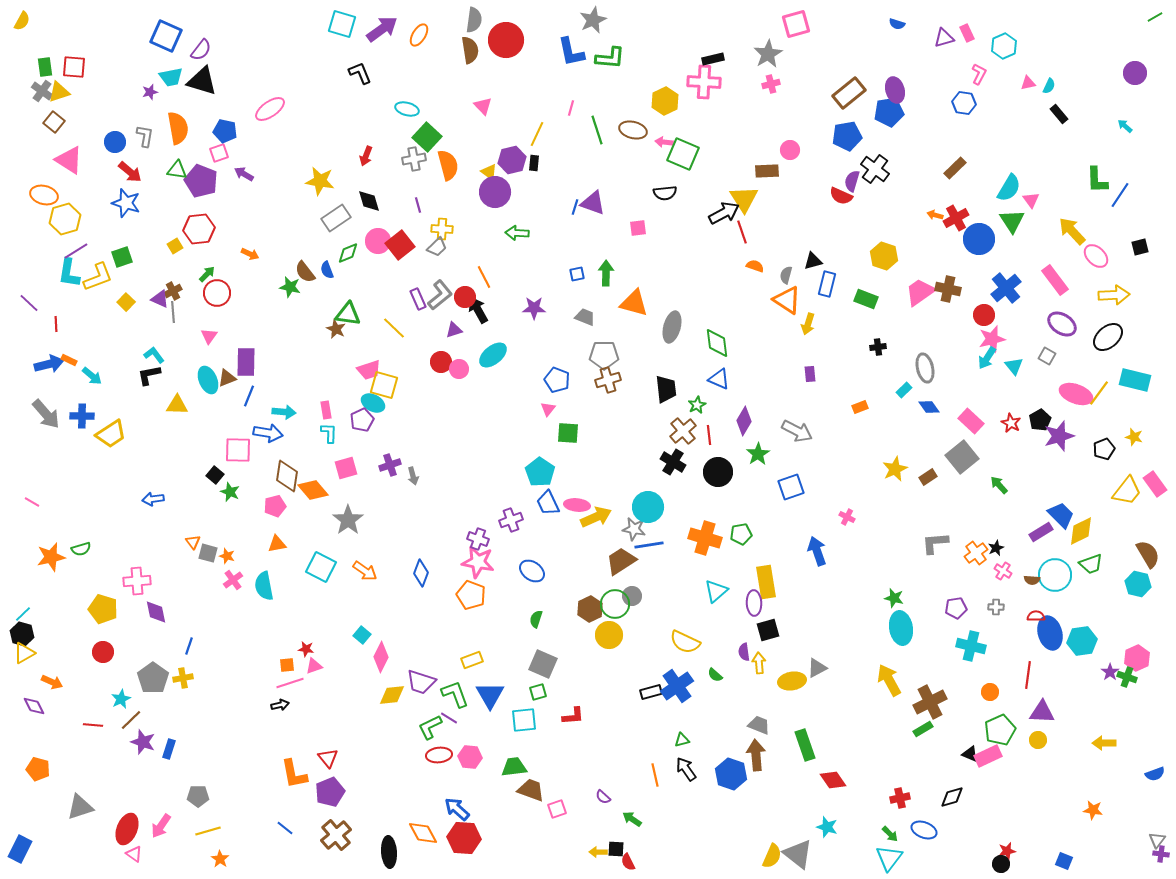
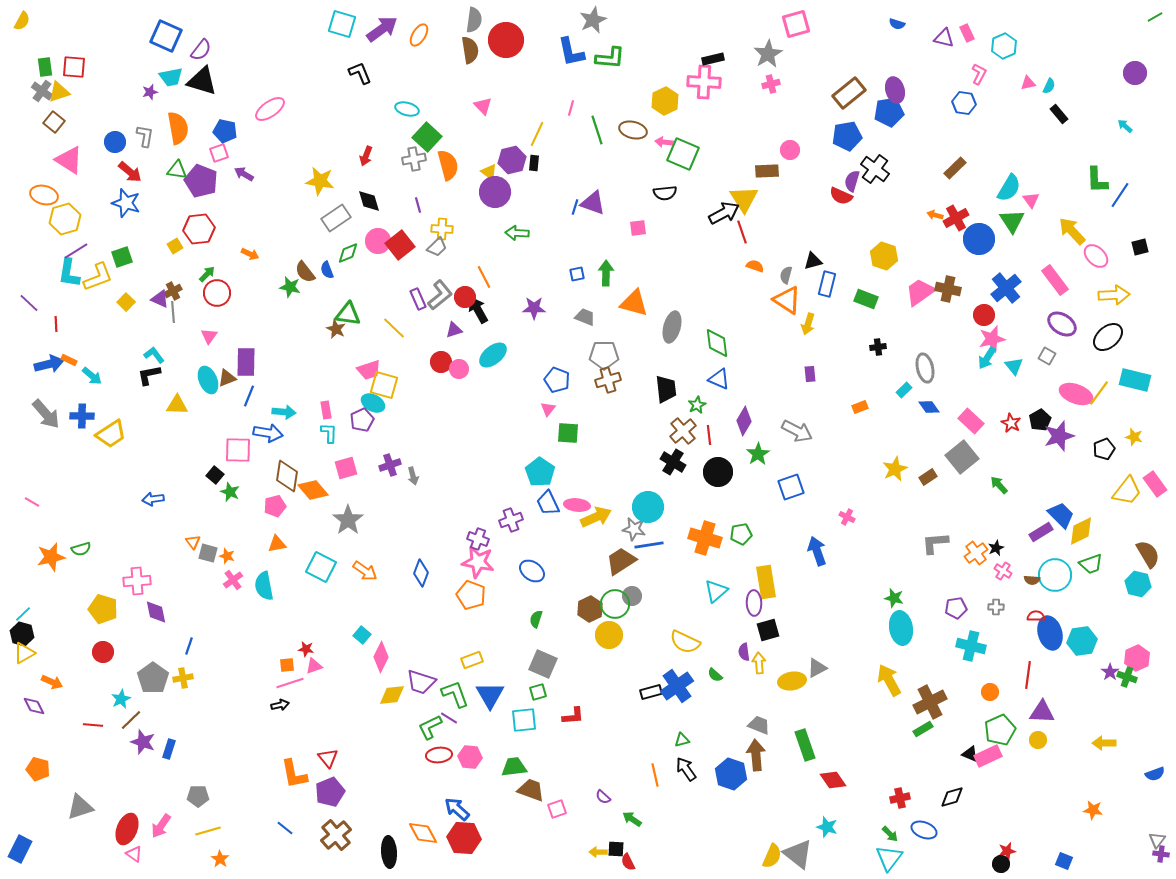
purple triangle at (944, 38): rotated 30 degrees clockwise
